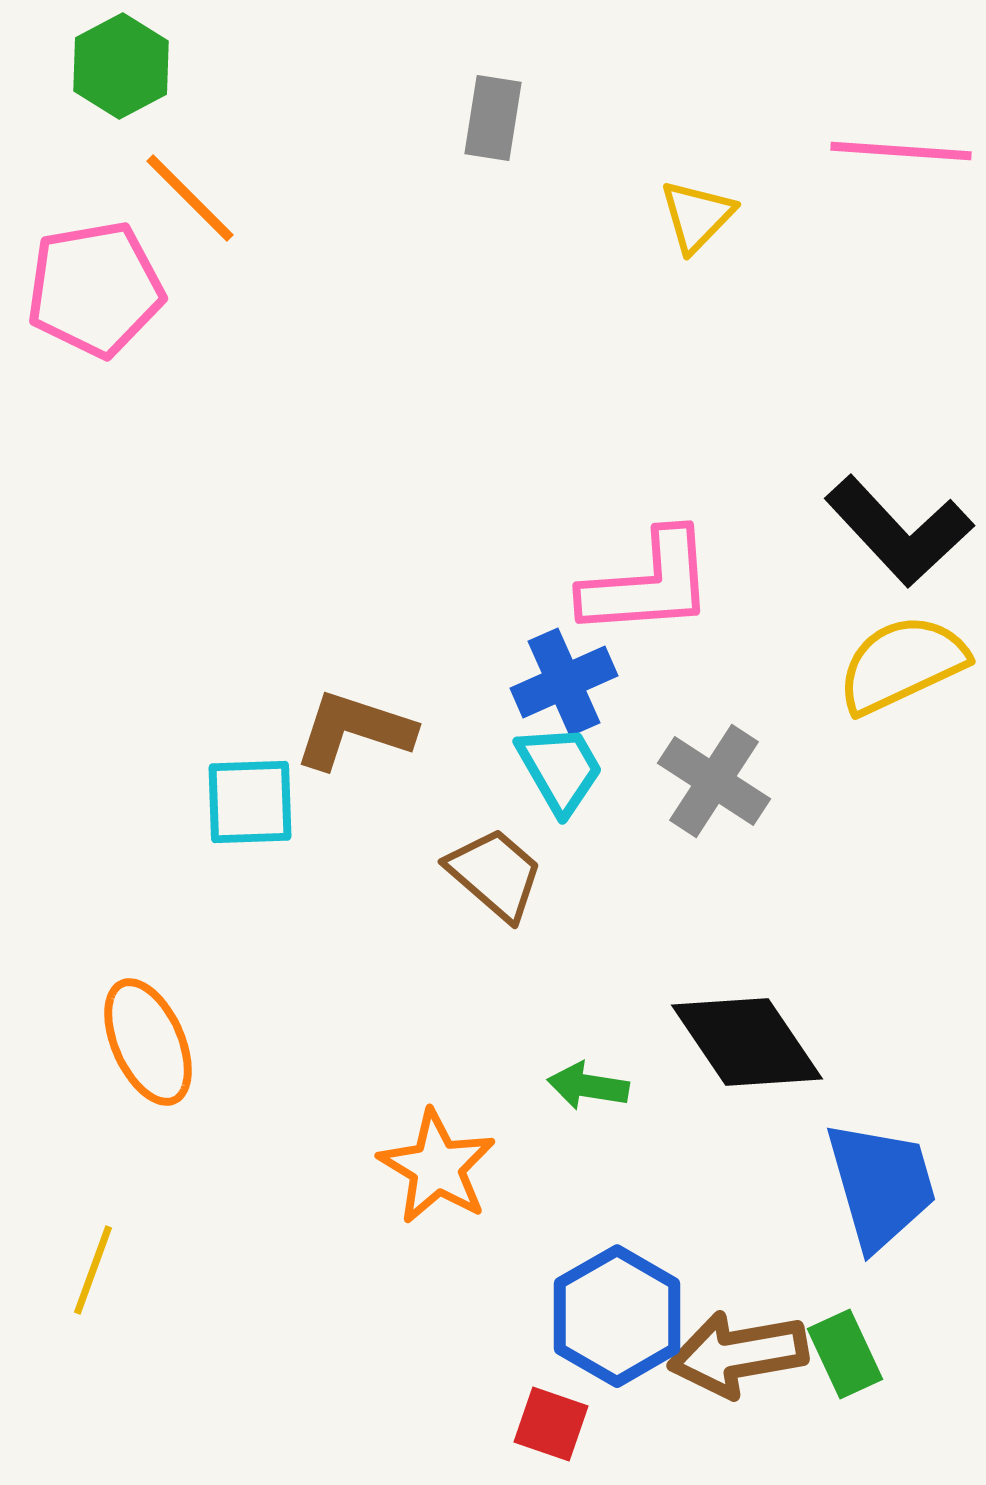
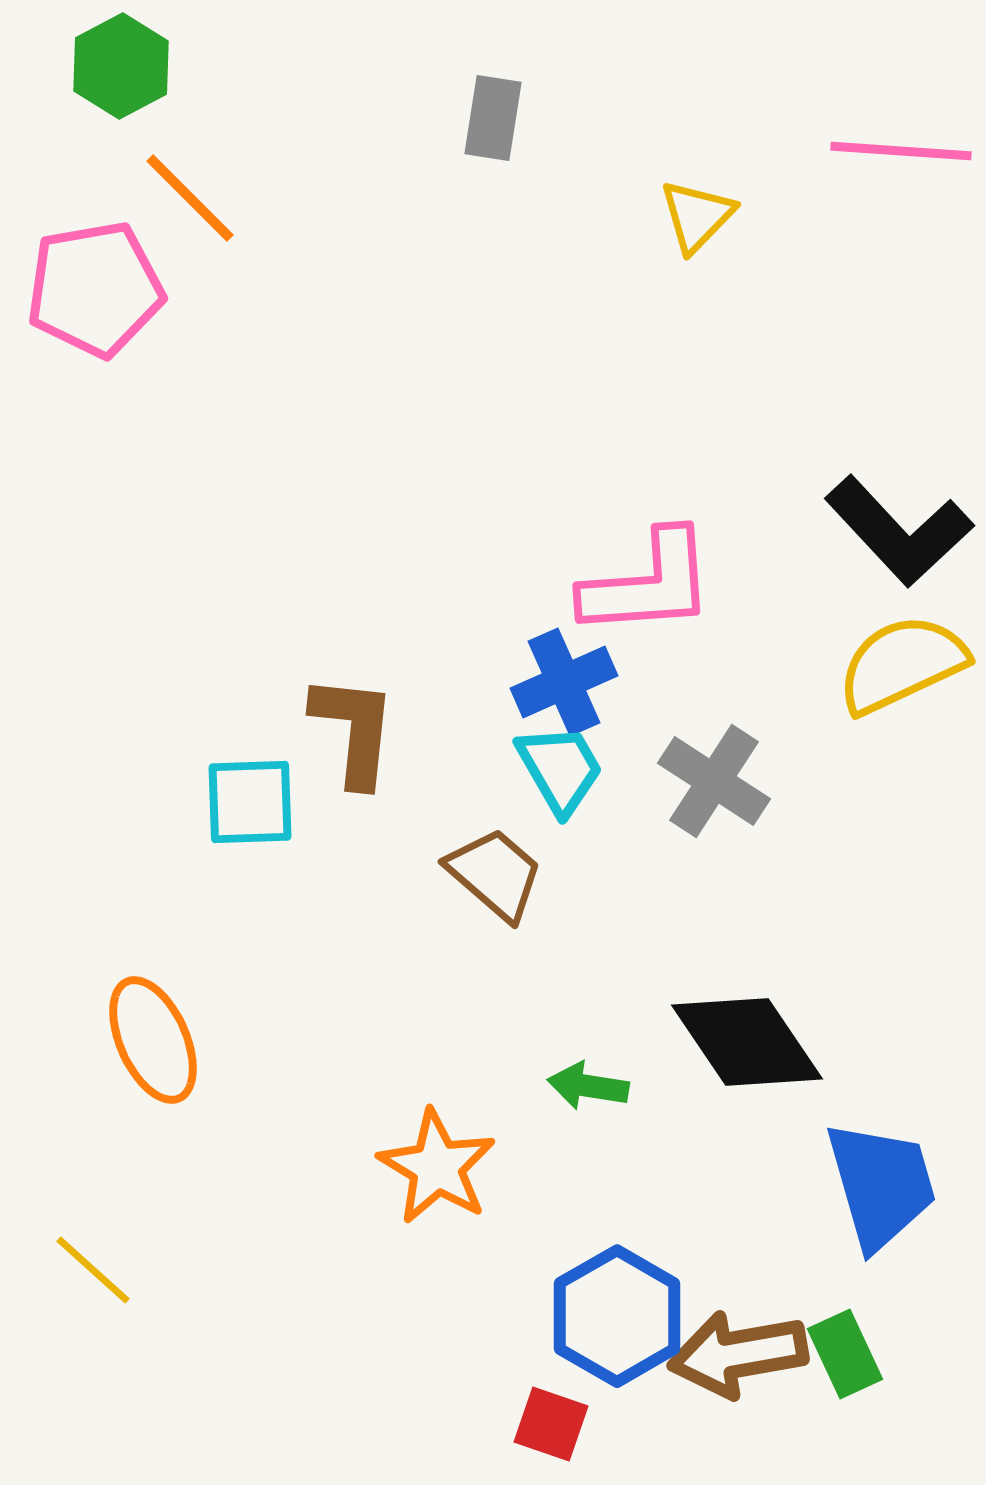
brown L-shape: rotated 78 degrees clockwise
orange ellipse: moved 5 px right, 2 px up
yellow line: rotated 68 degrees counterclockwise
